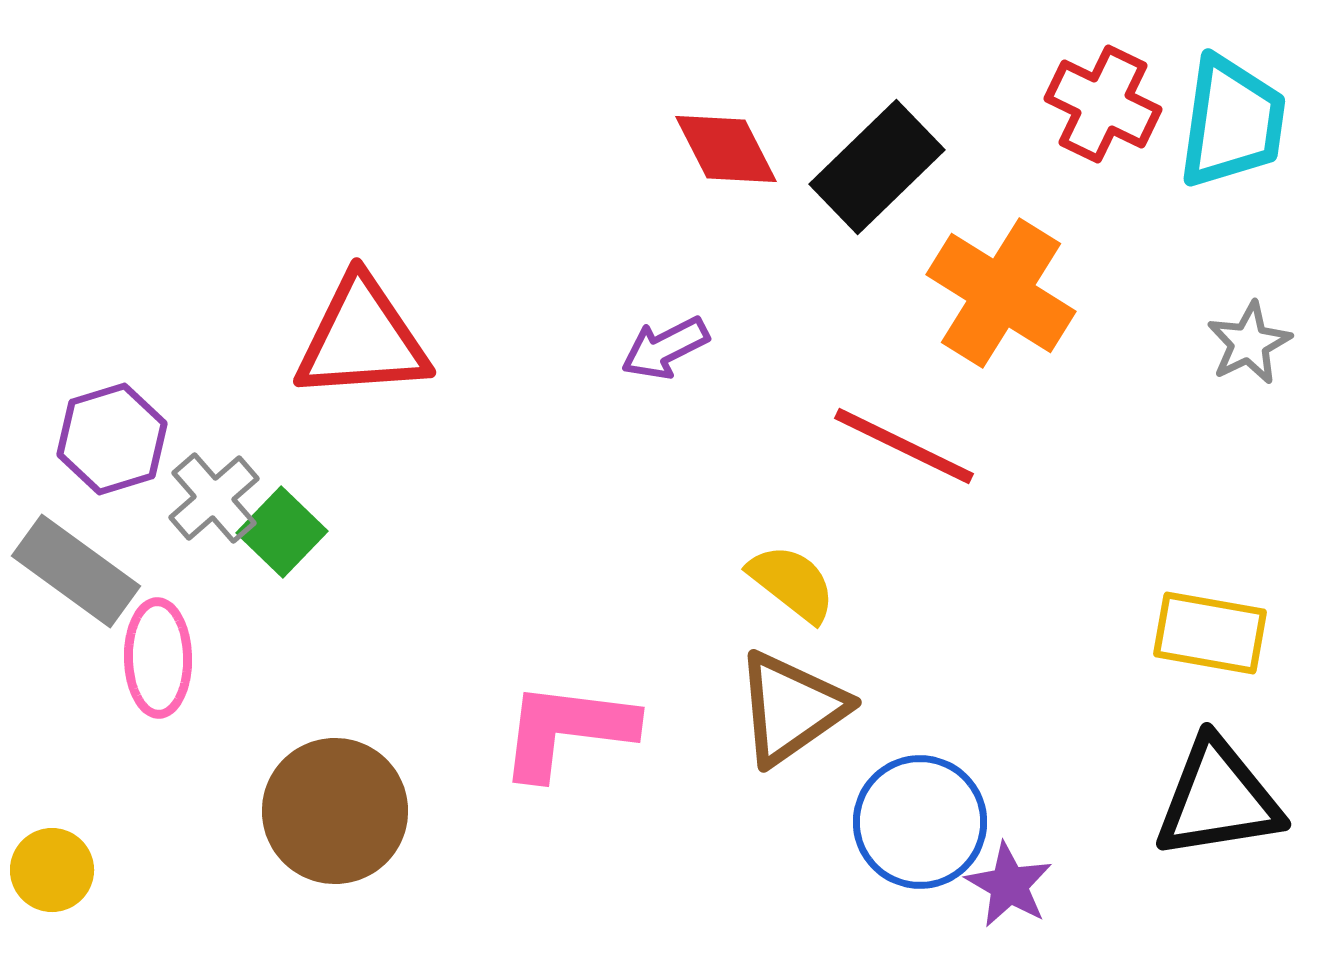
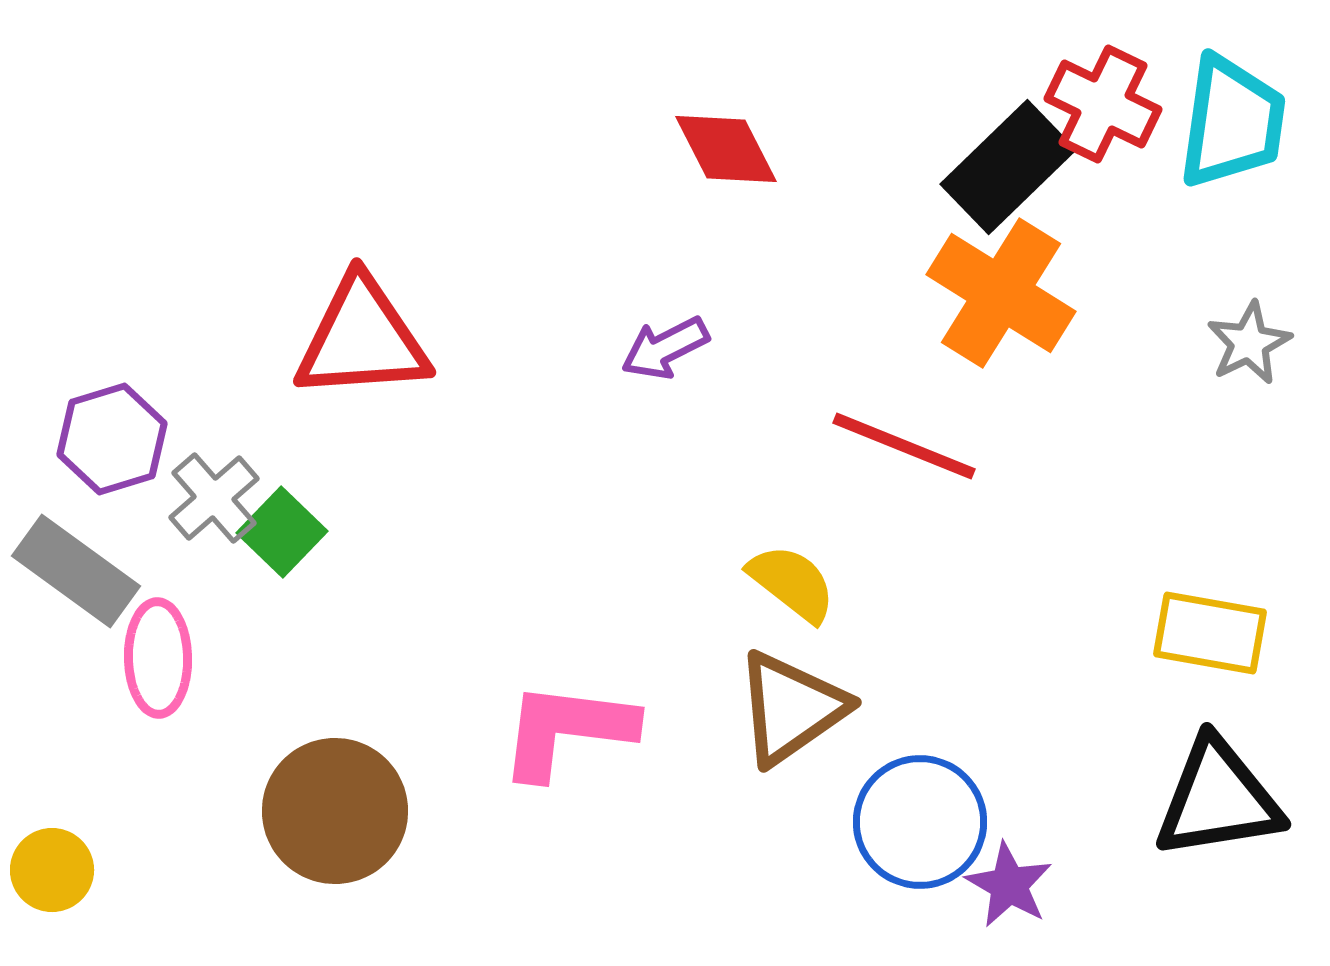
black rectangle: moved 131 px right
red line: rotated 4 degrees counterclockwise
